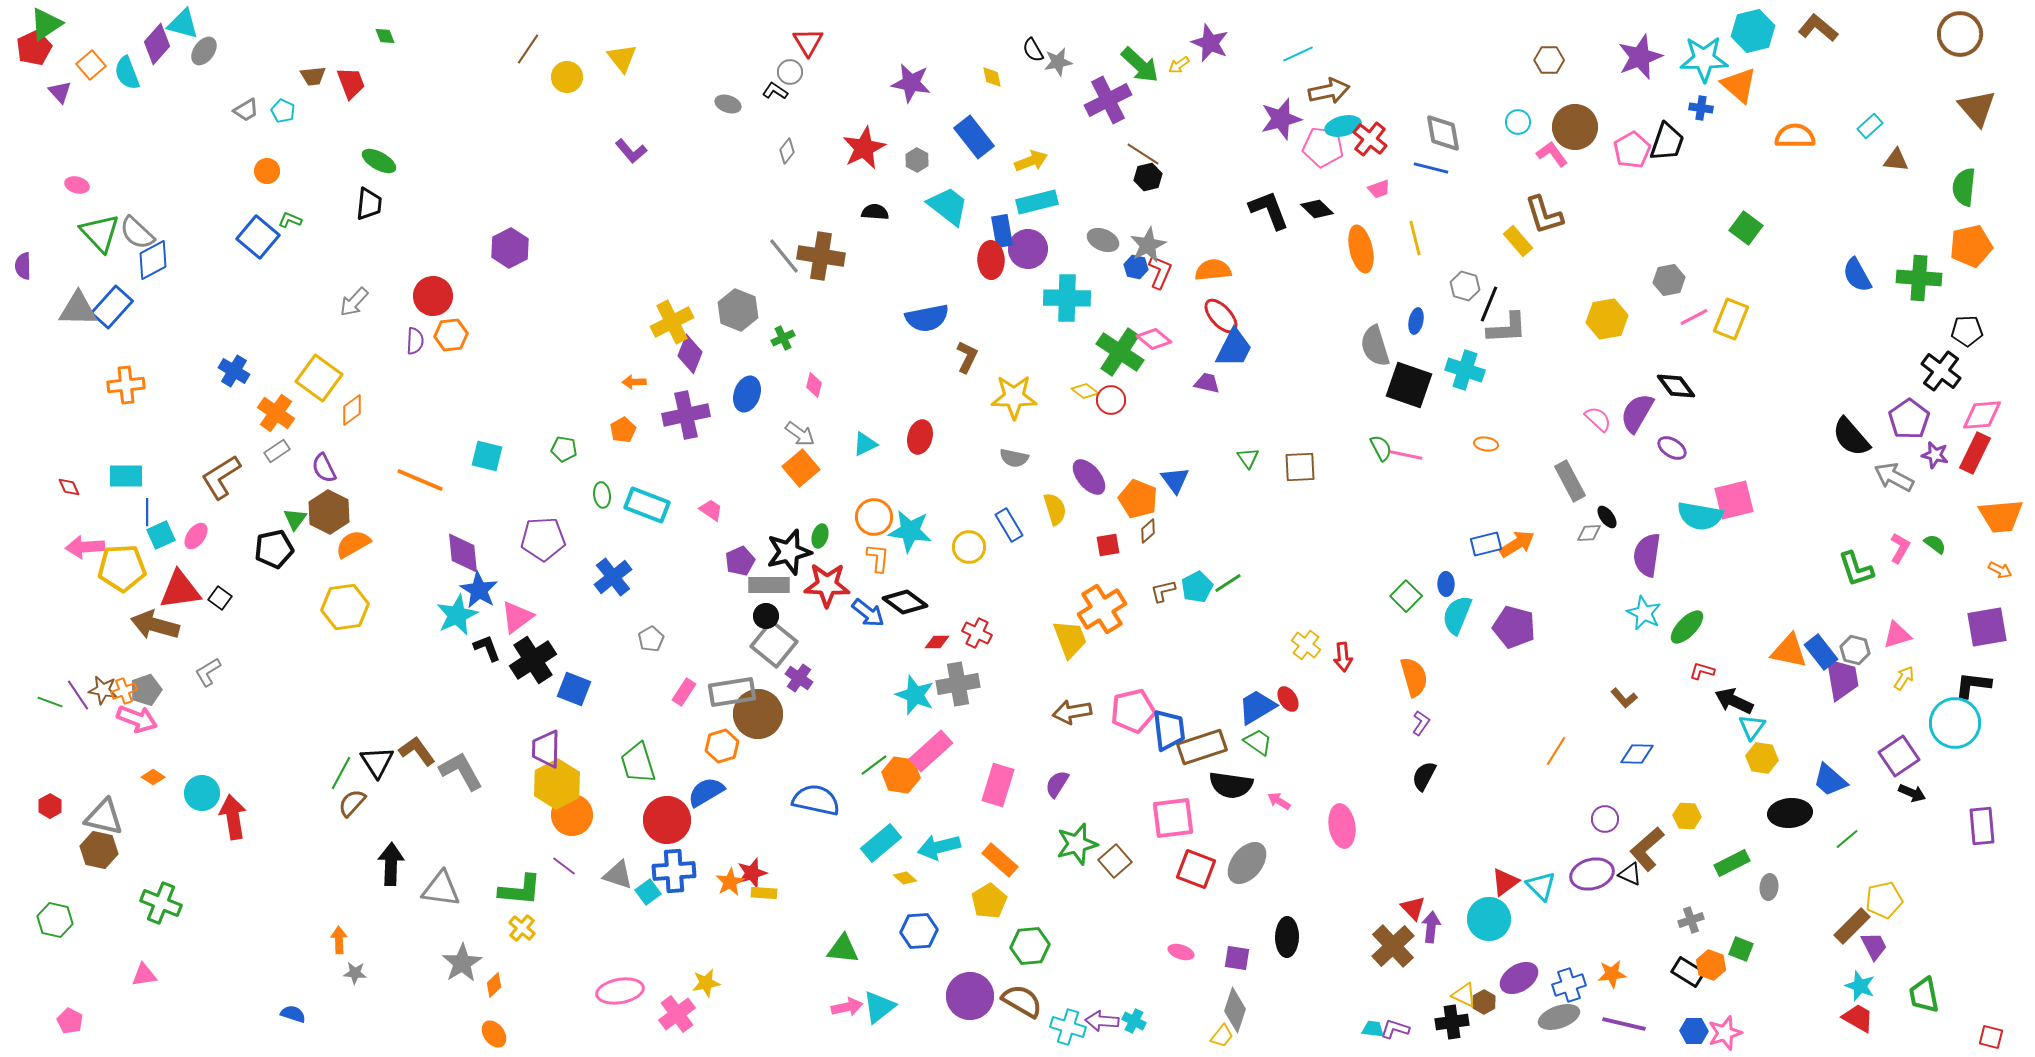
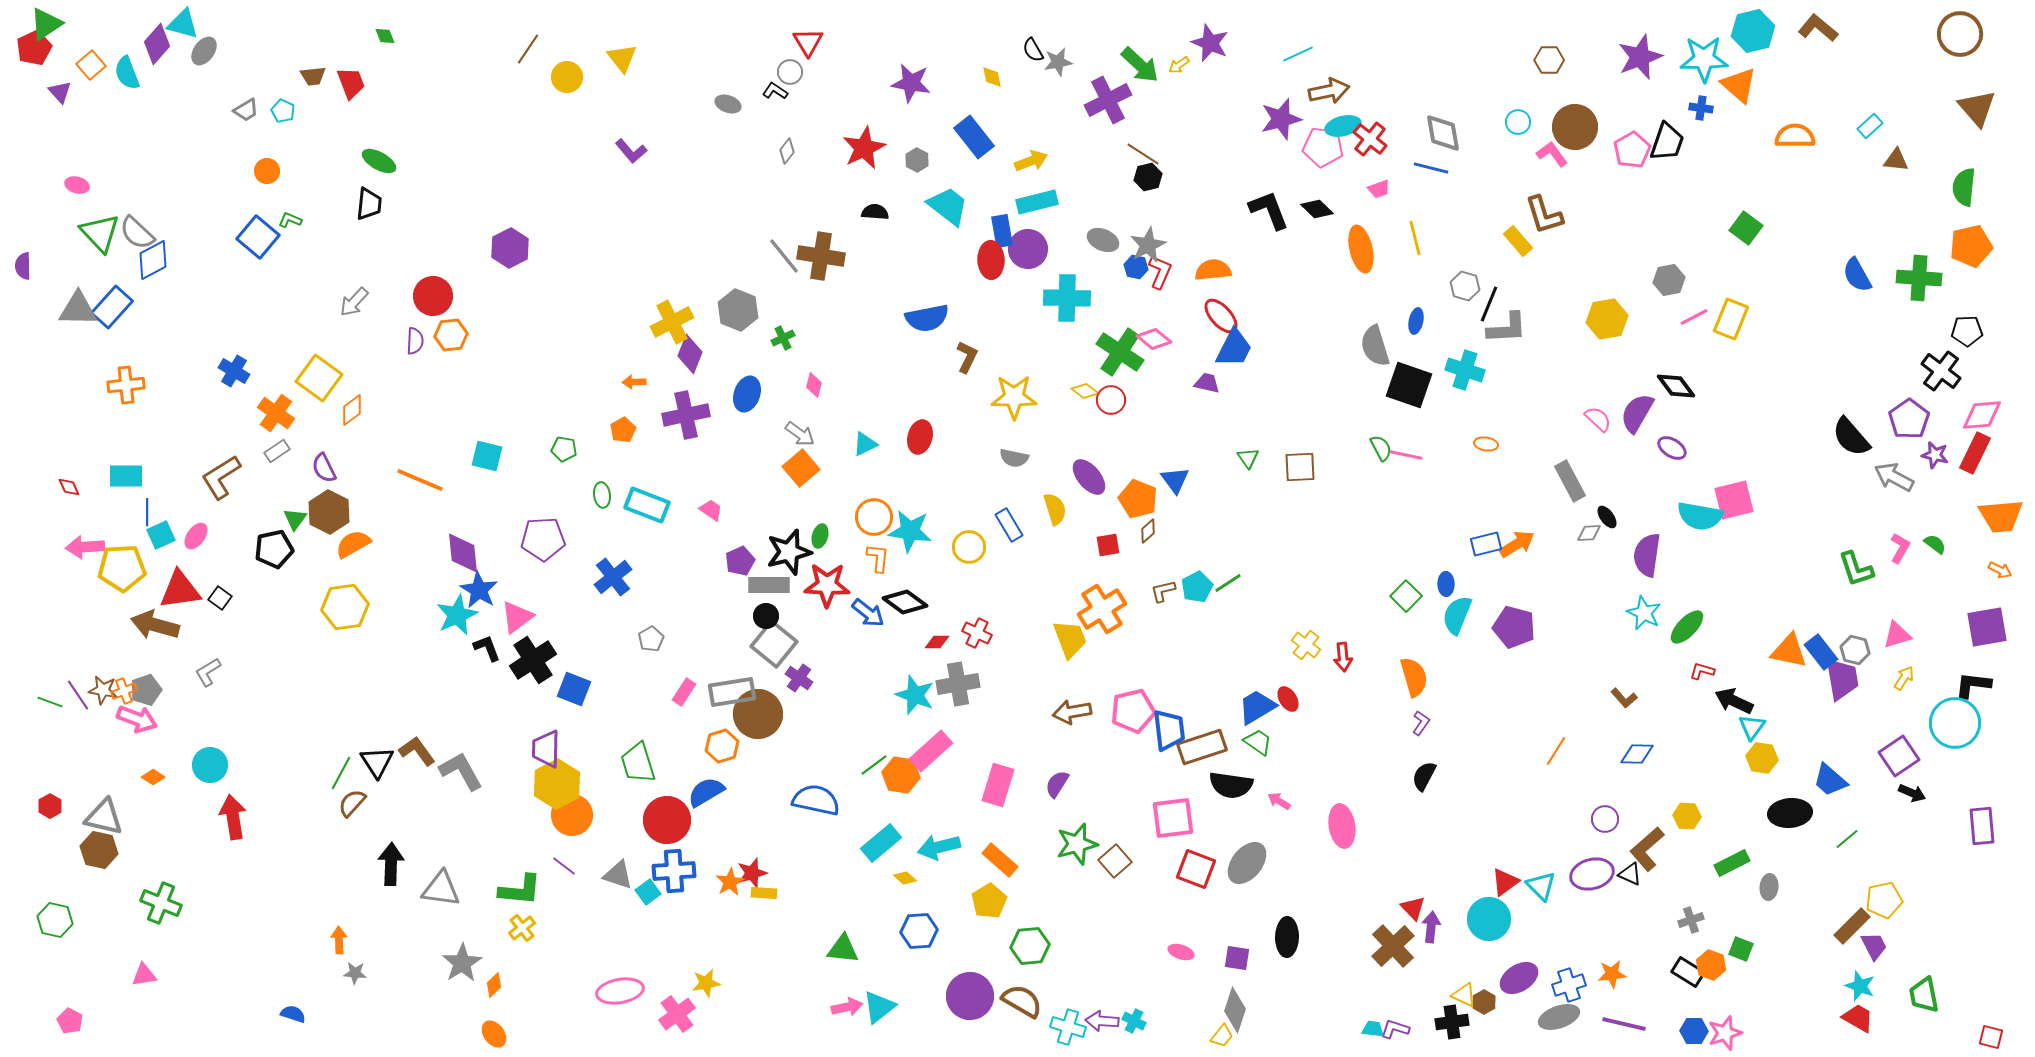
cyan circle at (202, 793): moved 8 px right, 28 px up
yellow cross at (522, 928): rotated 12 degrees clockwise
